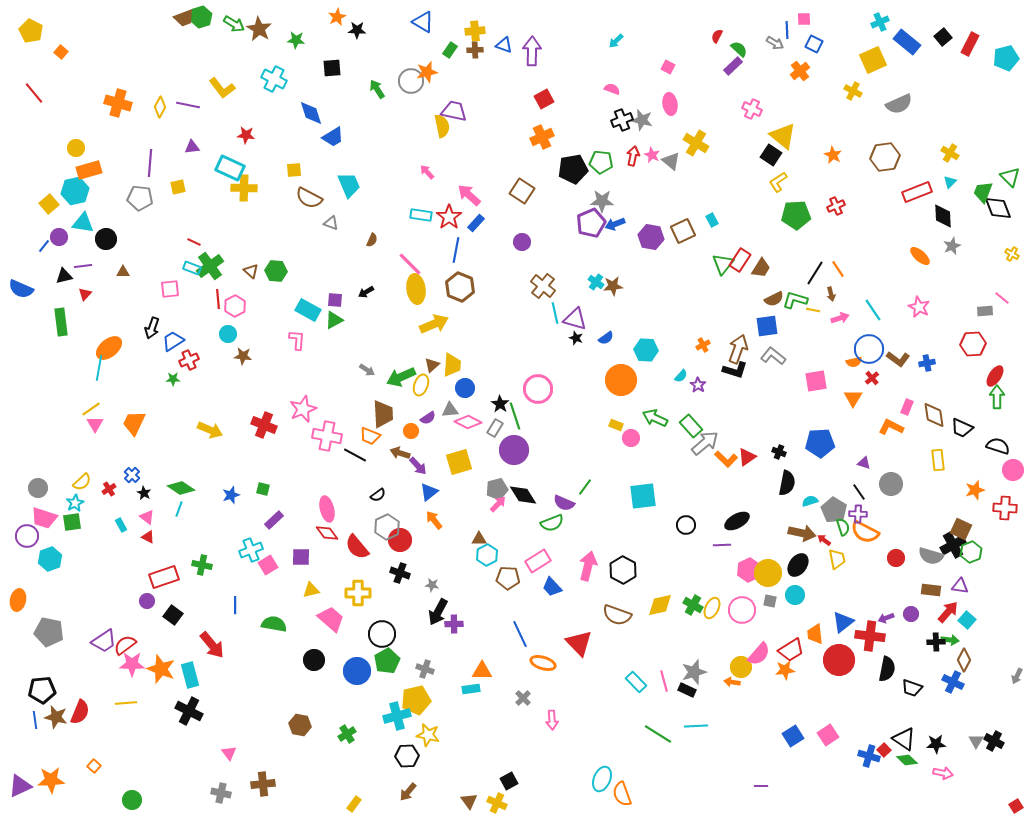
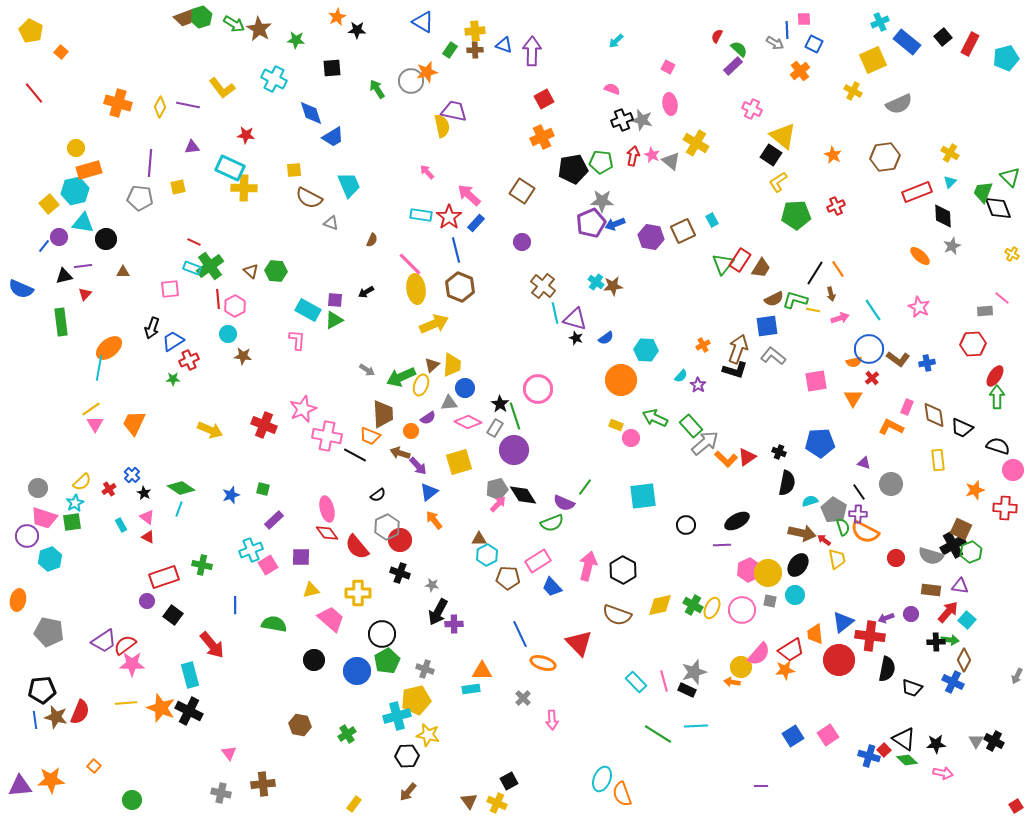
blue line at (456, 250): rotated 25 degrees counterclockwise
gray triangle at (450, 410): moved 1 px left, 7 px up
orange star at (161, 669): moved 39 px down
purple triangle at (20, 786): rotated 20 degrees clockwise
